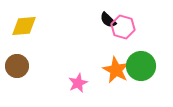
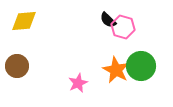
yellow diamond: moved 5 px up
